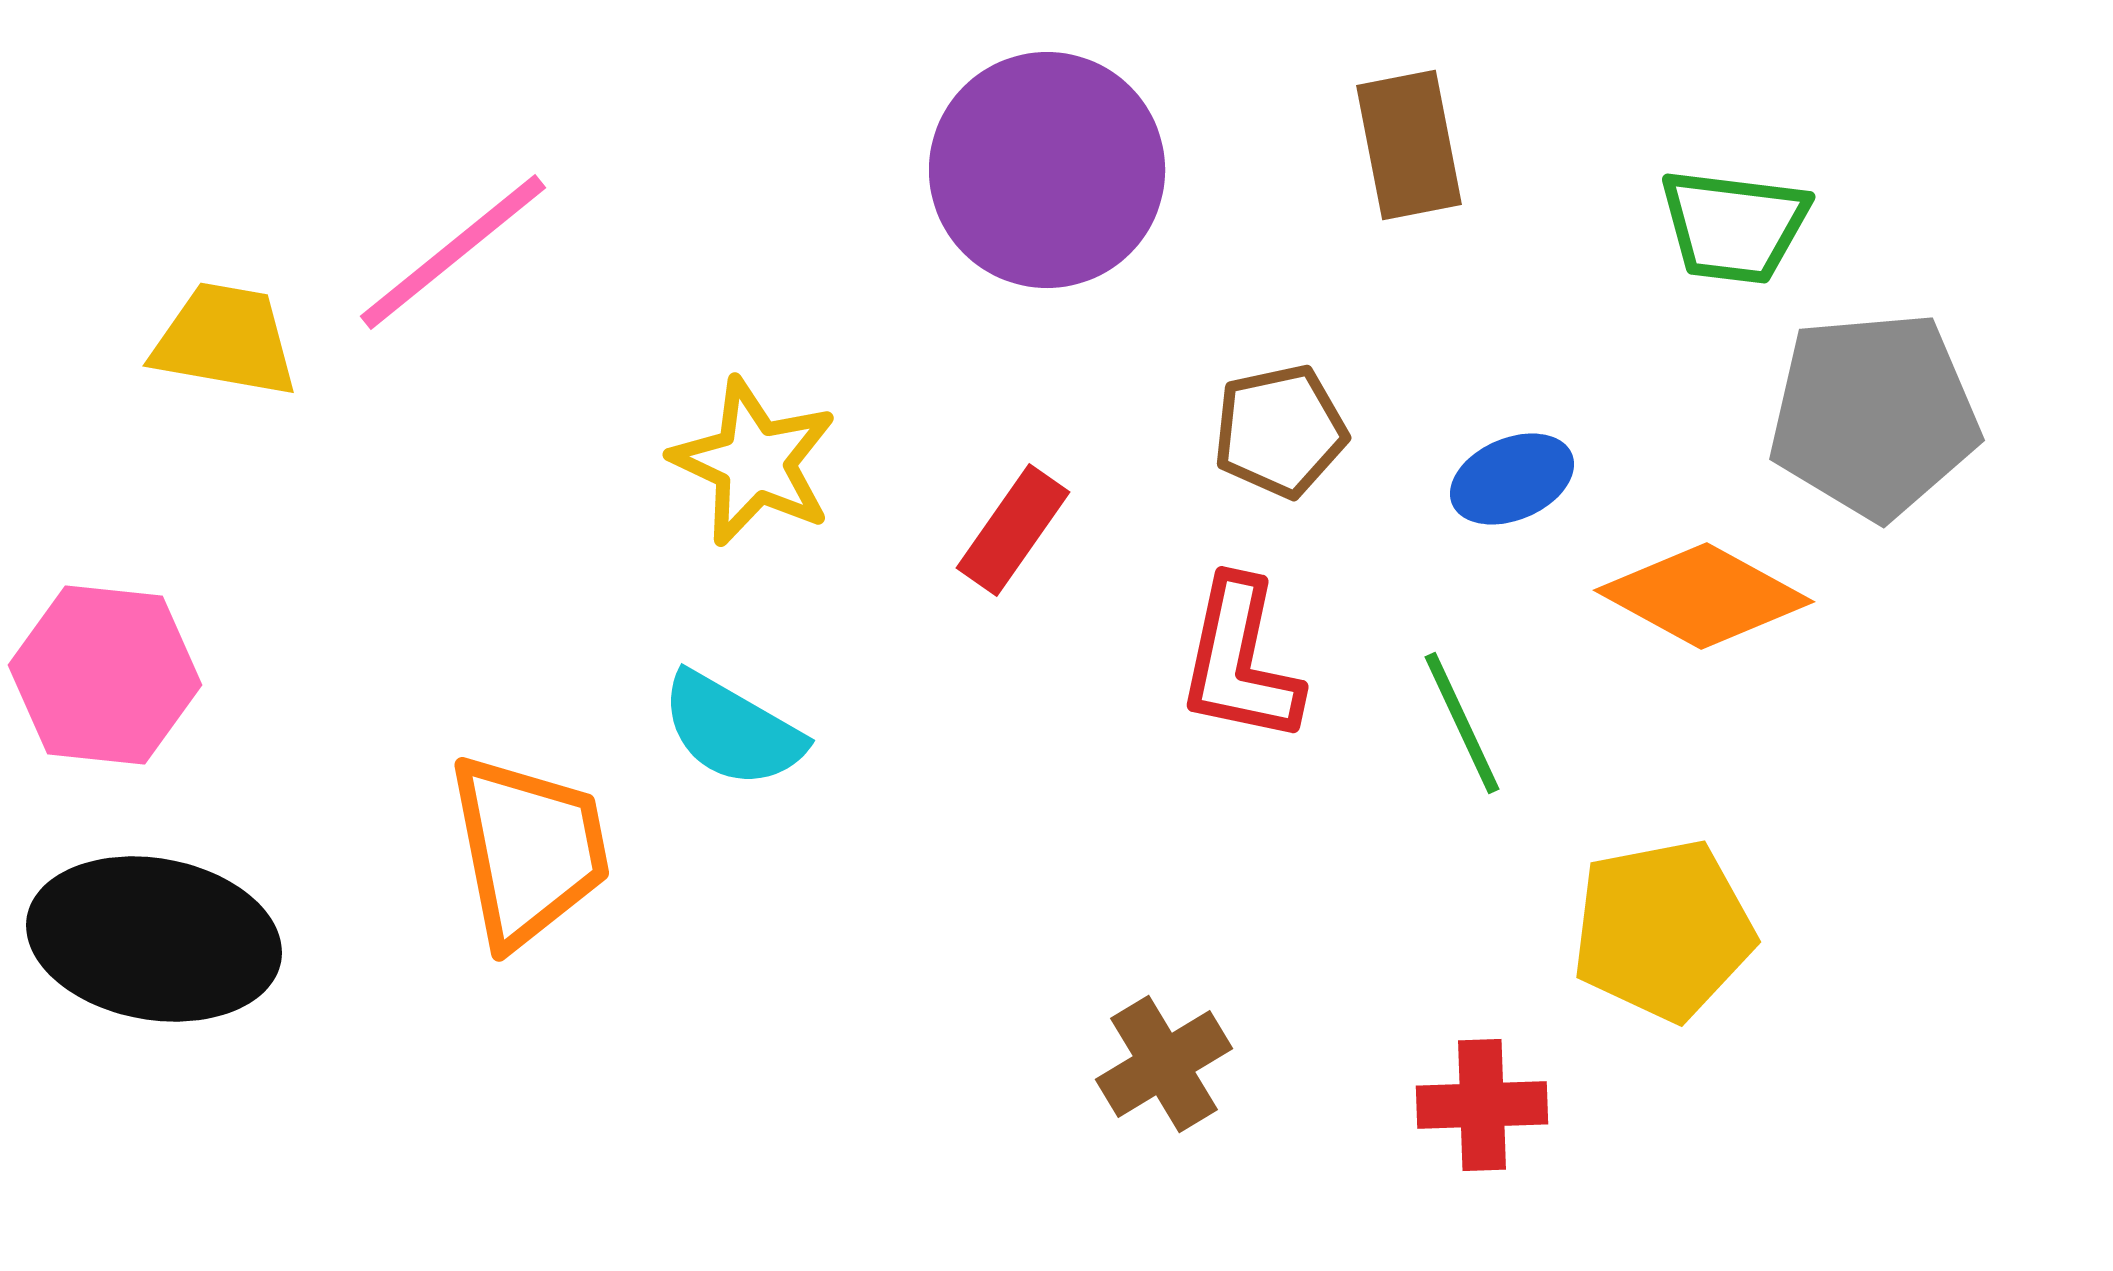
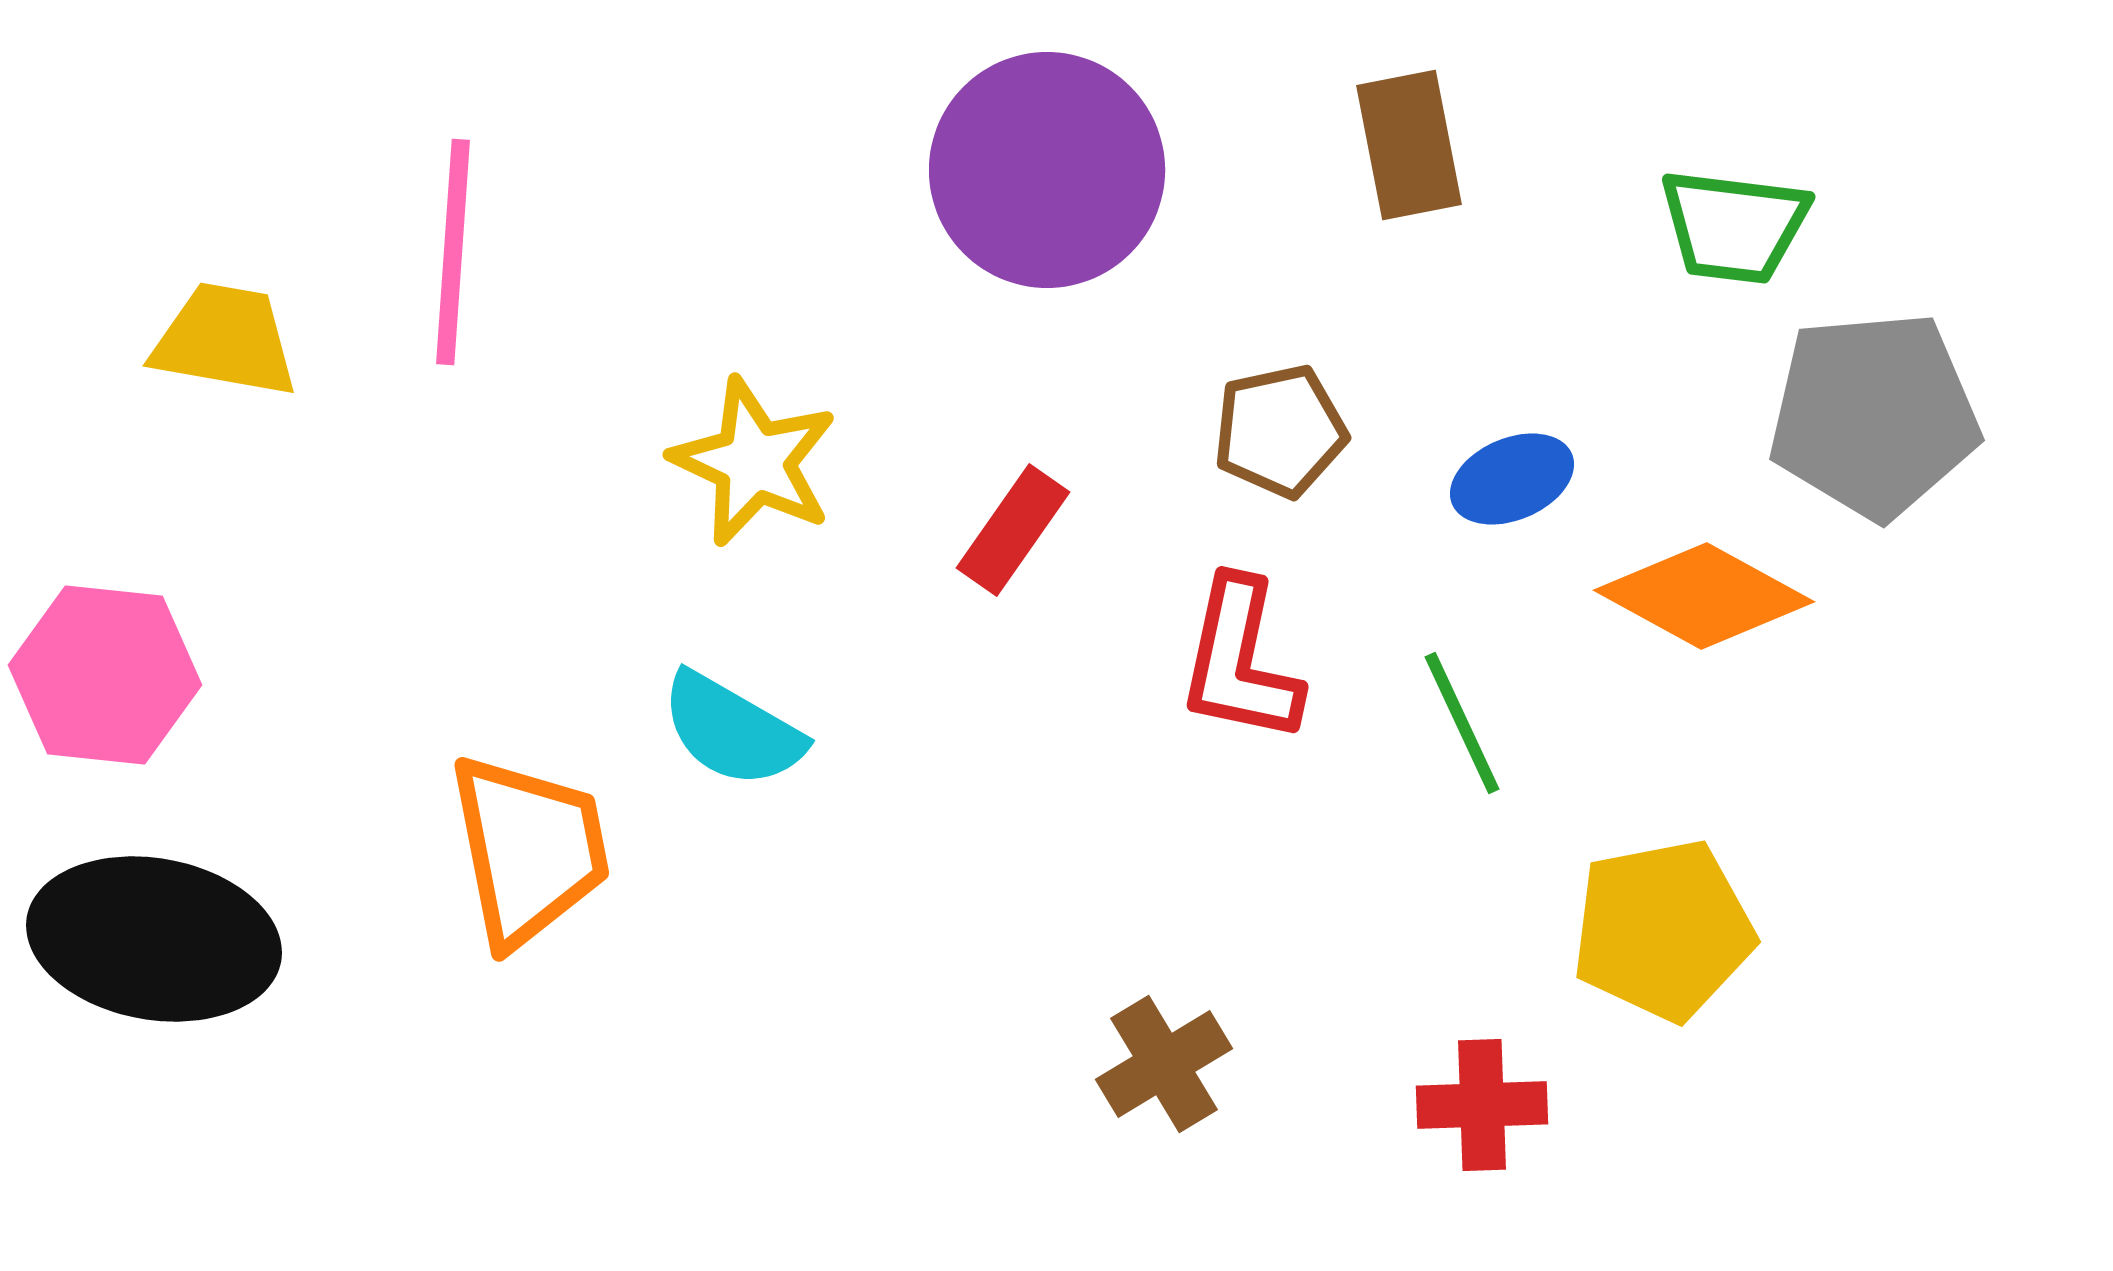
pink line: rotated 47 degrees counterclockwise
